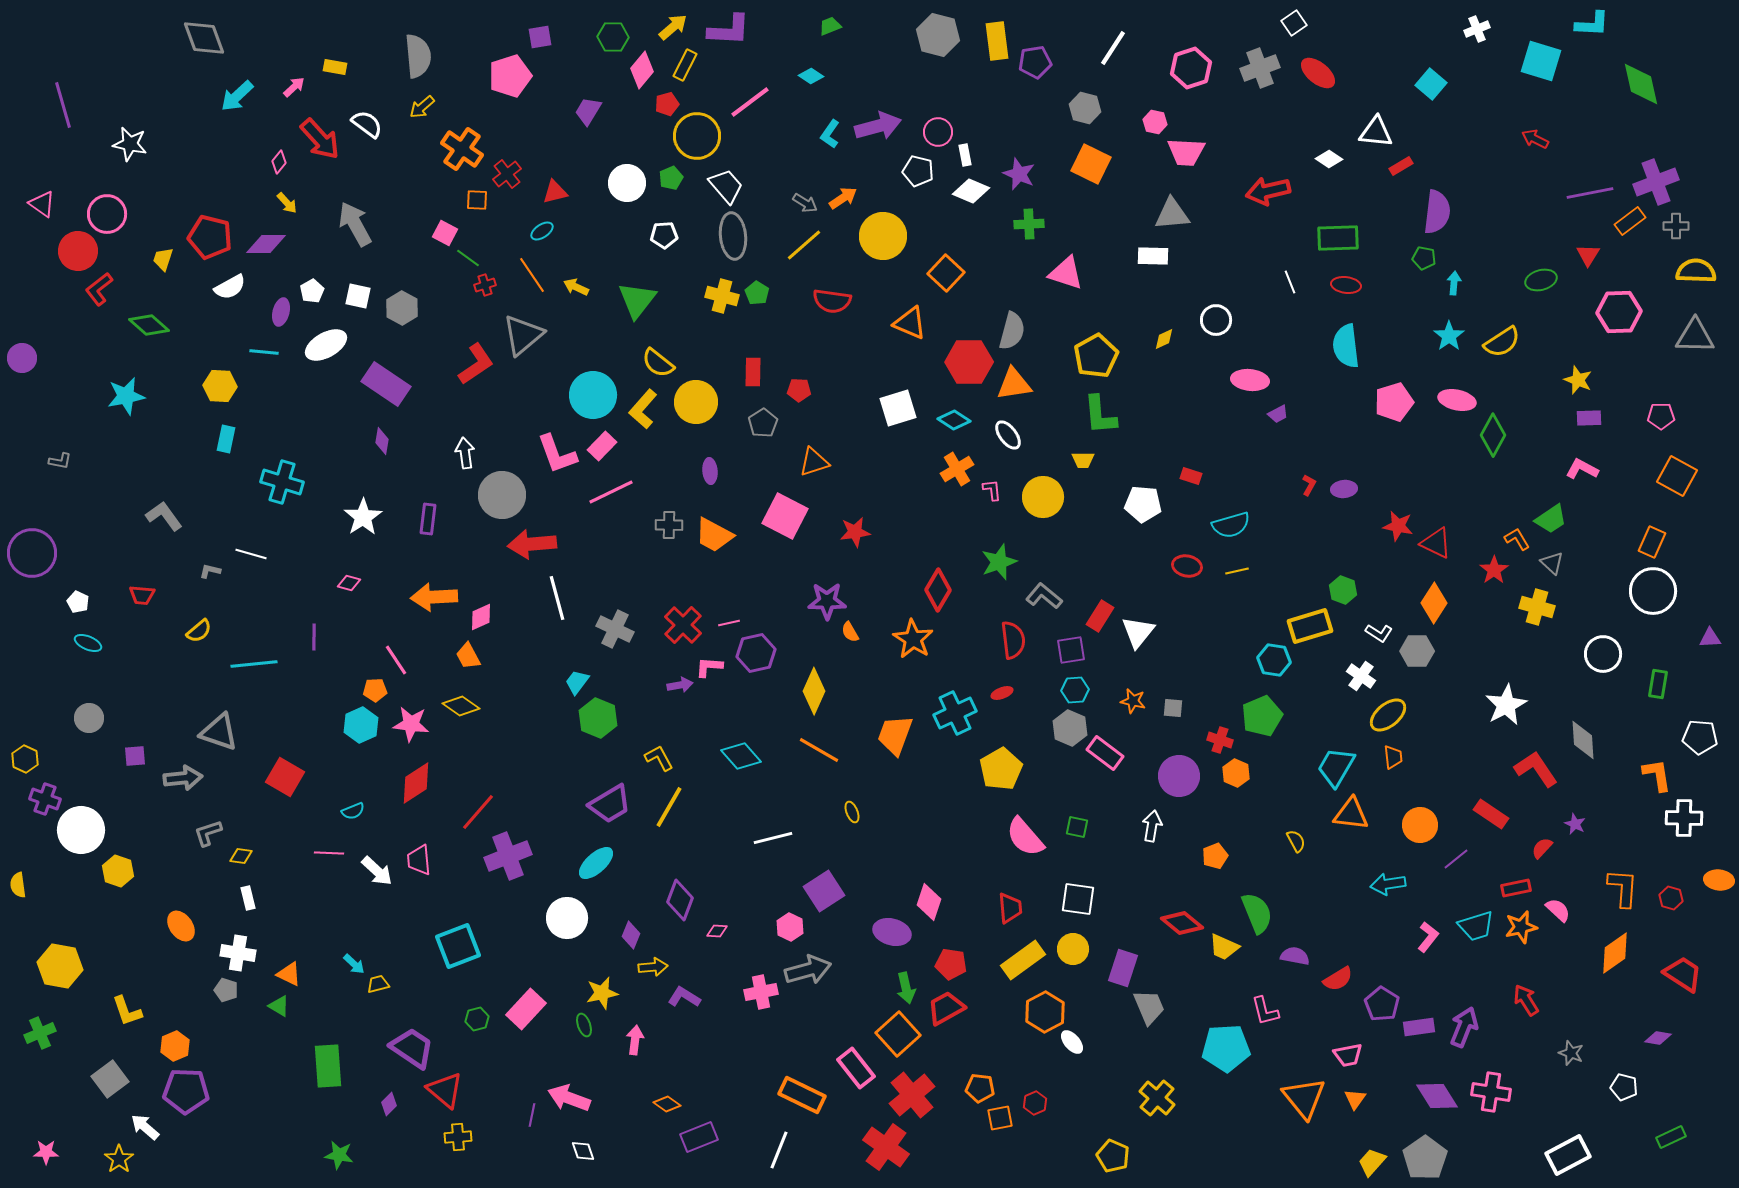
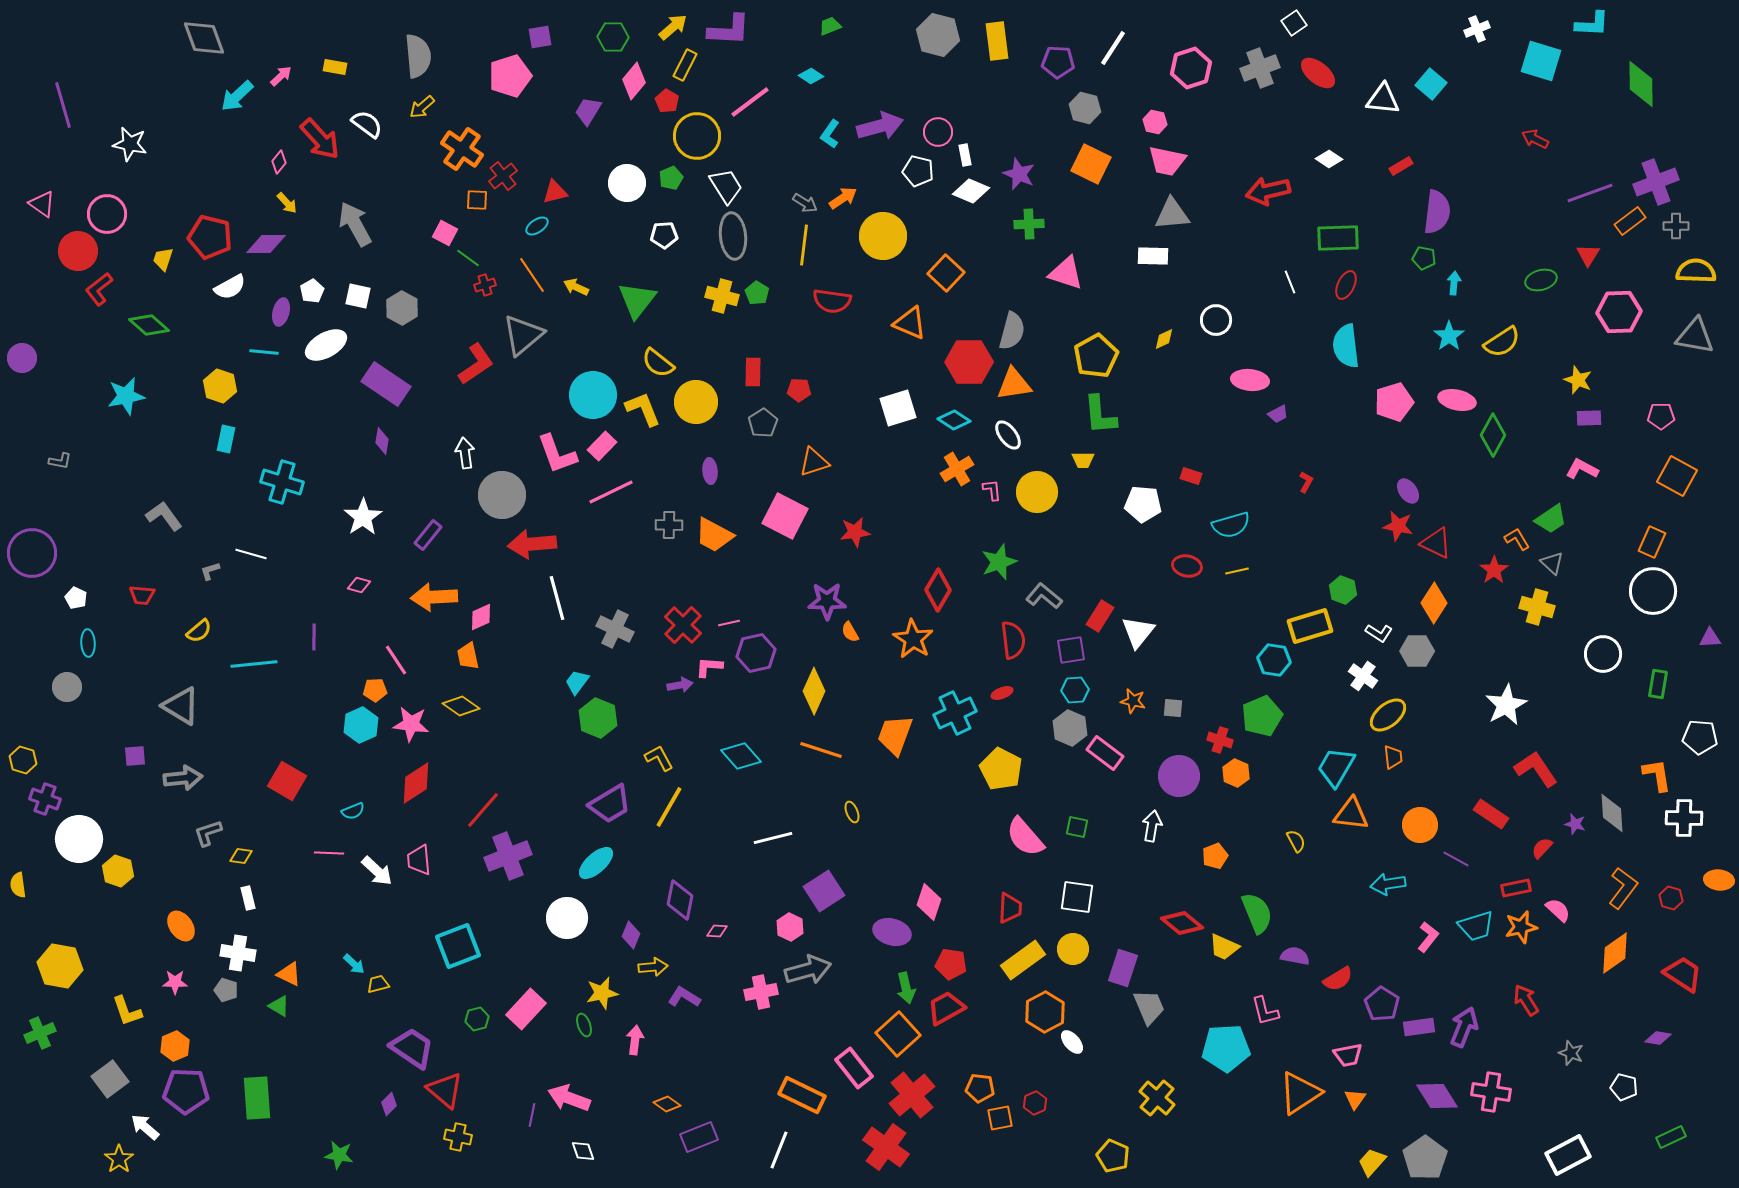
purple pentagon at (1035, 62): moved 23 px right; rotated 12 degrees clockwise
pink diamond at (642, 70): moved 8 px left, 11 px down
green diamond at (1641, 84): rotated 12 degrees clockwise
pink arrow at (294, 87): moved 13 px left, 11 px up
red pentagon at (667, 104): moved 3 px up; rotated 25 degrees counterclockwise
purple arrow at (878, 126): moved 2 px right
white triangle at (1376, 132): moved 7 px right, 33 px up
pink trapezoid at (1186, 152): moved 19 px left, 9 px down; rotated 9 degrees clockwise
red cross at (507, 174): moved 4 px left, 2 px down
white trapezoid at (726, 186): rotated 9 degrees clockwise
purple line at (1590, 193): rotated 9 degrees counterclockwise
cyan ellipse at (542, 231): moved 5 px left, 5 px up
yellow line at (804, 245): rotated 42 degrees counterclockwise
red ellipse at (1346, 285): rotated 72 degrees counterclockwise
gray triangle at (1695, 336): rotated 9 degrees clockwise
yellow hexagon at (220, 386): rotated 16 degrees clockwise
yellow L-shape at (643, 409): rotated 117 degrees clockwise
red L-shape at (1309, 485): moved 3 px left, 3 px up
purple ellipse at (1344, 489): moved 64 px right, 2 px down; rotated 60 degrees clockwise
yellow circle at (1043, 497): moved 6 px left, 5 px up
purple rectangle at (428, 519): moved 16 px down; rotated 32 degrees clockwise
gray L-shape at (210, 571): rotated 30 degrees counterclockwise
pink diamond at (349, 583): moved 10 px right, 2 px down
white pentagon at (78, 602): moved 2 px left, 4 px up
cyan ellipse at (88, 643): rotated 64 degrees clockwise
orange trapezoid at (468, 656): rotated 16 degrees clockwise
white cross at (1361, 676): moved 2 px right
gray circle at (89, 718): moved 22 px left, 31 px up
gray triangle at (219, 732): moved 38 px left, 26 px up; rotated 12 degrees clockwise
gray diamond at (1583, 740): moved 29 px right, 73 px down
orange line at (819, 750): moved 2 px right; rotated 12 degrees counterclockwise
yellow hexagon at (25, 759): moved 2 px left, 1 px down; rotated 8 degrees counterclockwise
yellow pentagon at (1001, 769): rotated 15 degrees counterclockwise
red square at (285, 777): moved 2 px right, 4 px down
red line at (478, 812): moved 5 px right, 2 px up
purple star at (1575, 824): rotated 10 degrees counterclockwise
white circle at (81, 830): moved 2 px left, 9 px down
purple line at (1456, 859): rotated 68 degrees clockwise
orange L-shape at (1623, 888): rotated 33 degrees clockwise
white square at (1078, 899): moved 1 px left, 2 px up
purple diamond at (680, 900): rotated 9 degrees counterclockwise
red trapezoid at (1010, 908): rotated 8 degrees clockwise
green rectangle at (328, 1066): moved 71 px left, 32 px down
pink rectangle at (856, 1068): moved 2 px left
orange triangle at (1304, 1098): moved 4 px left, 5 px up; rotated 36 degrees clockwise
yellow cross at (458, 1137): rotated 16 degrees clockwise
pink star at (46, 1152): moved 129 px right, 170 px up
